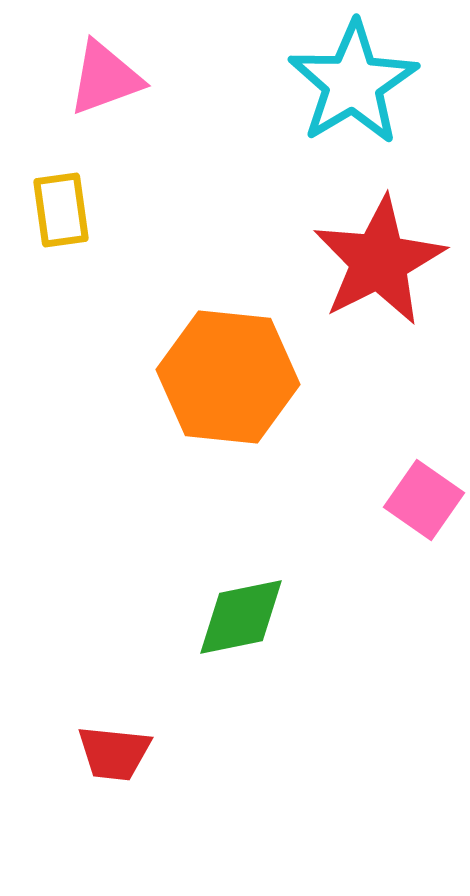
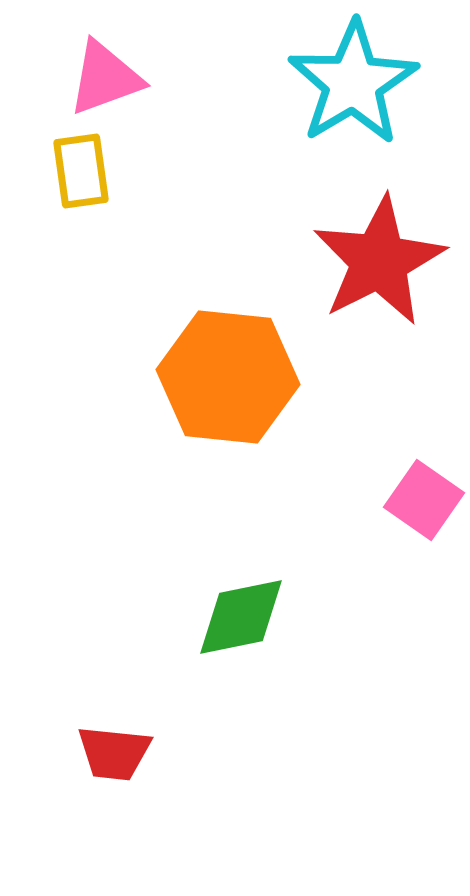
yellow rectangle: moved 20 px right, 39 px up
